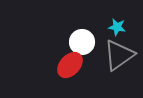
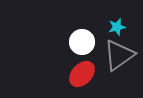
cyan star: rotated 24 degrees counterclockwise
red ellipse: moved 12 px right, 9 px down
